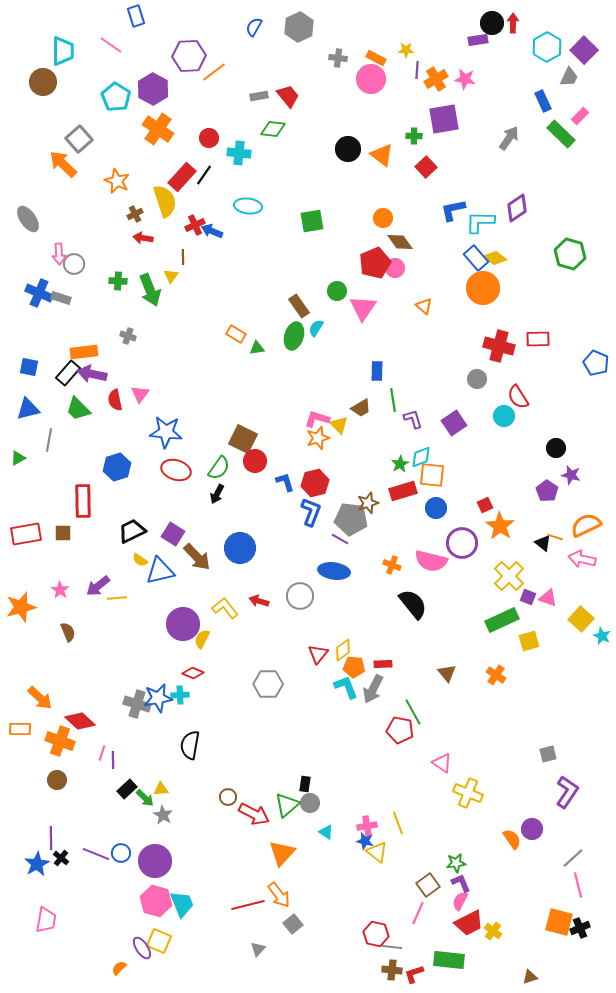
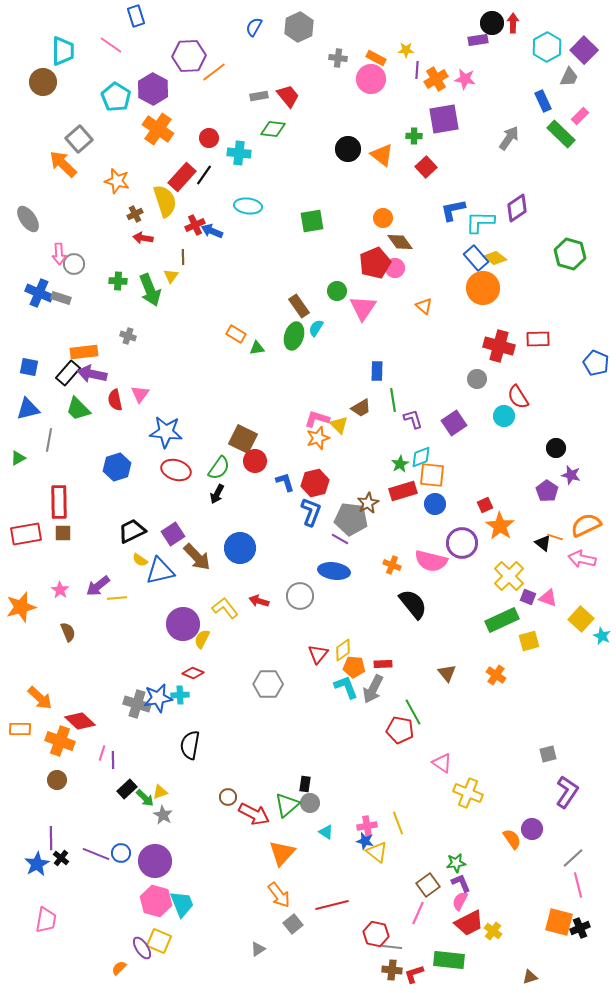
orange star at (117, 181): rotated 10 degrees counterclockwise
red rectangle at (83, 501): moved 24 px left, 1 px down
brown star at (368, 503): rotated 10 degrees counterclockwise
blue circle at (436, 508): moved 1 px left, 4 px up
purple square at (173, 534): rotated 25 degrees clockwise
yellow triangle at (161, 789): moved 1 px left, 3 px down; rotated 14 degrees counterclockwise
red line at (248, 905): moved 84 px right
gray triangle at (258, 949): rotated 14 degrees clockwise
